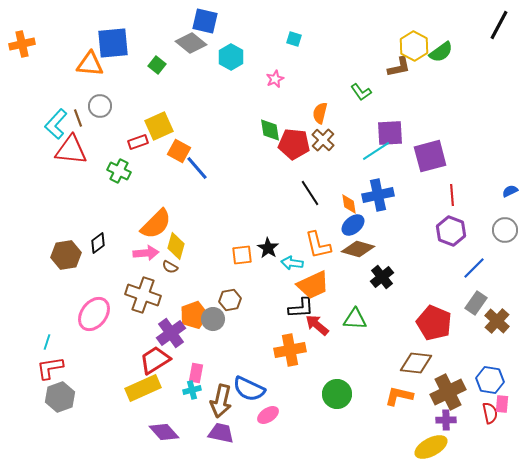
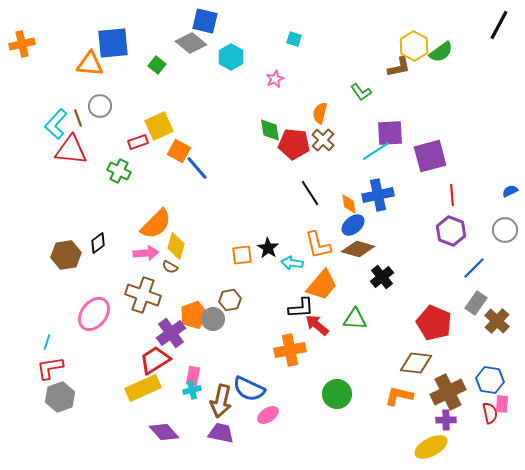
orange trapezoid at (313, 285): moved 9 px right; rotated 24 degrees counterclockwise
pink rectangle at (196, 373): moved 3 px left, 3 px down
